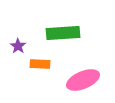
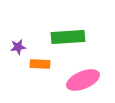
green rectangle: moved 5 px right, 4 px down
purple star: moved 1 px down; rotated 28 degrees clockwise
